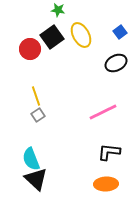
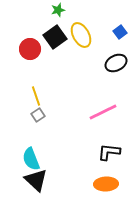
green star: rotated 24 degrees counterclockwise
black square: moved 3 px right
black triangle: moved 1 px down
